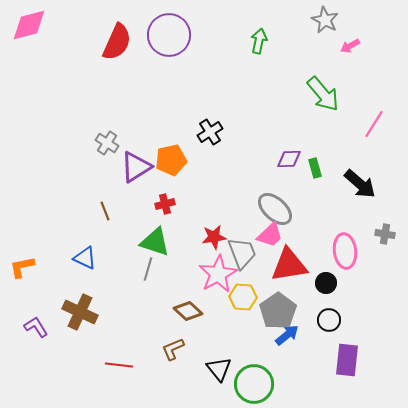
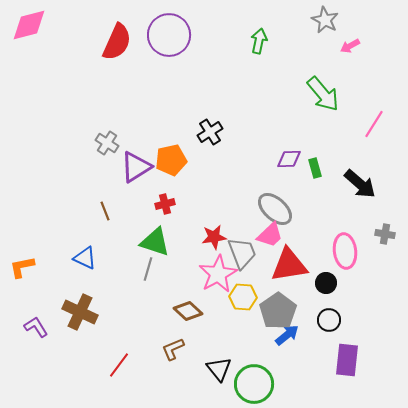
red line at (119, 365): rotated 60 degrees counterclockwise
